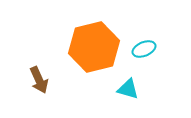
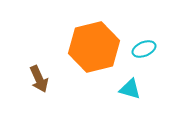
brown arrow: moved 1 px up
cyan triangle: moved 2 px right
